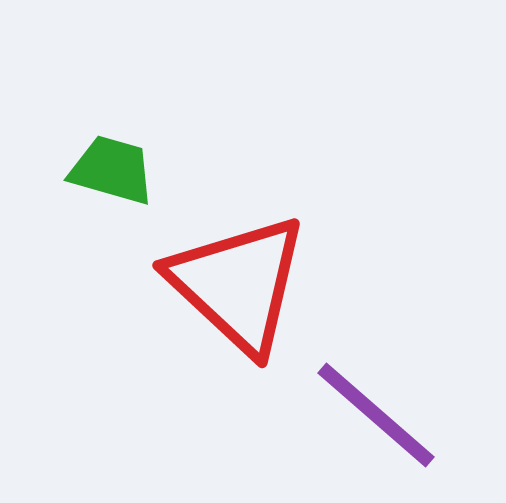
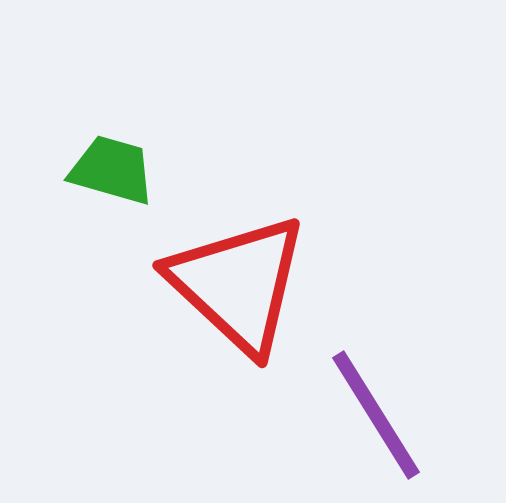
purple line: rotated 17 degrees clockwise
